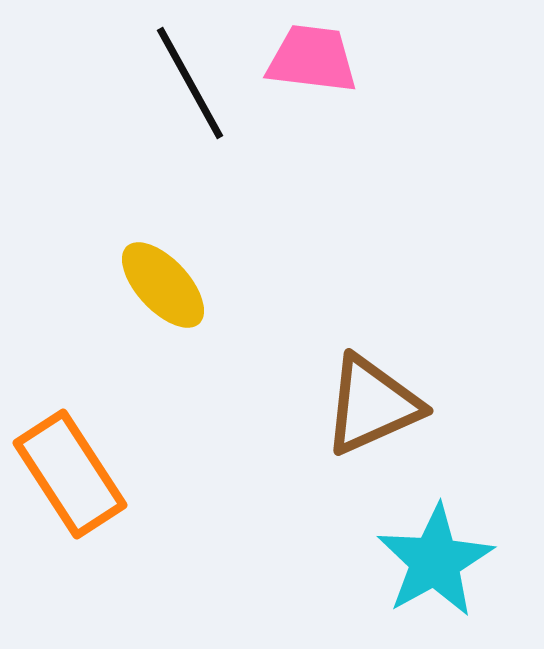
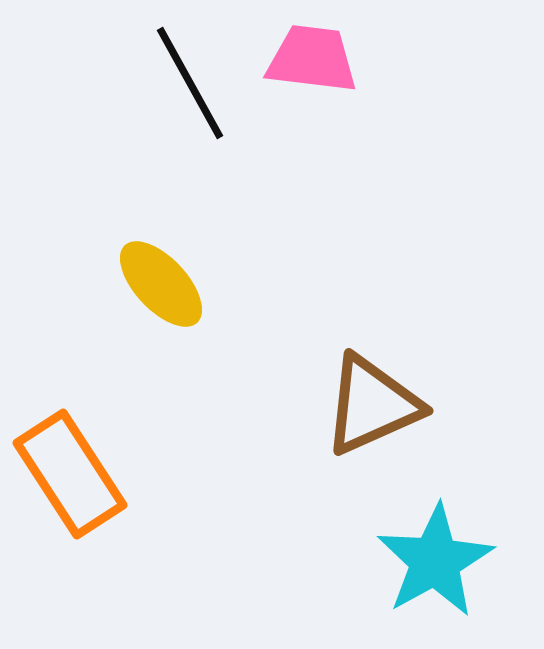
yellow ellipse: moved 2 px left, 1 px up
